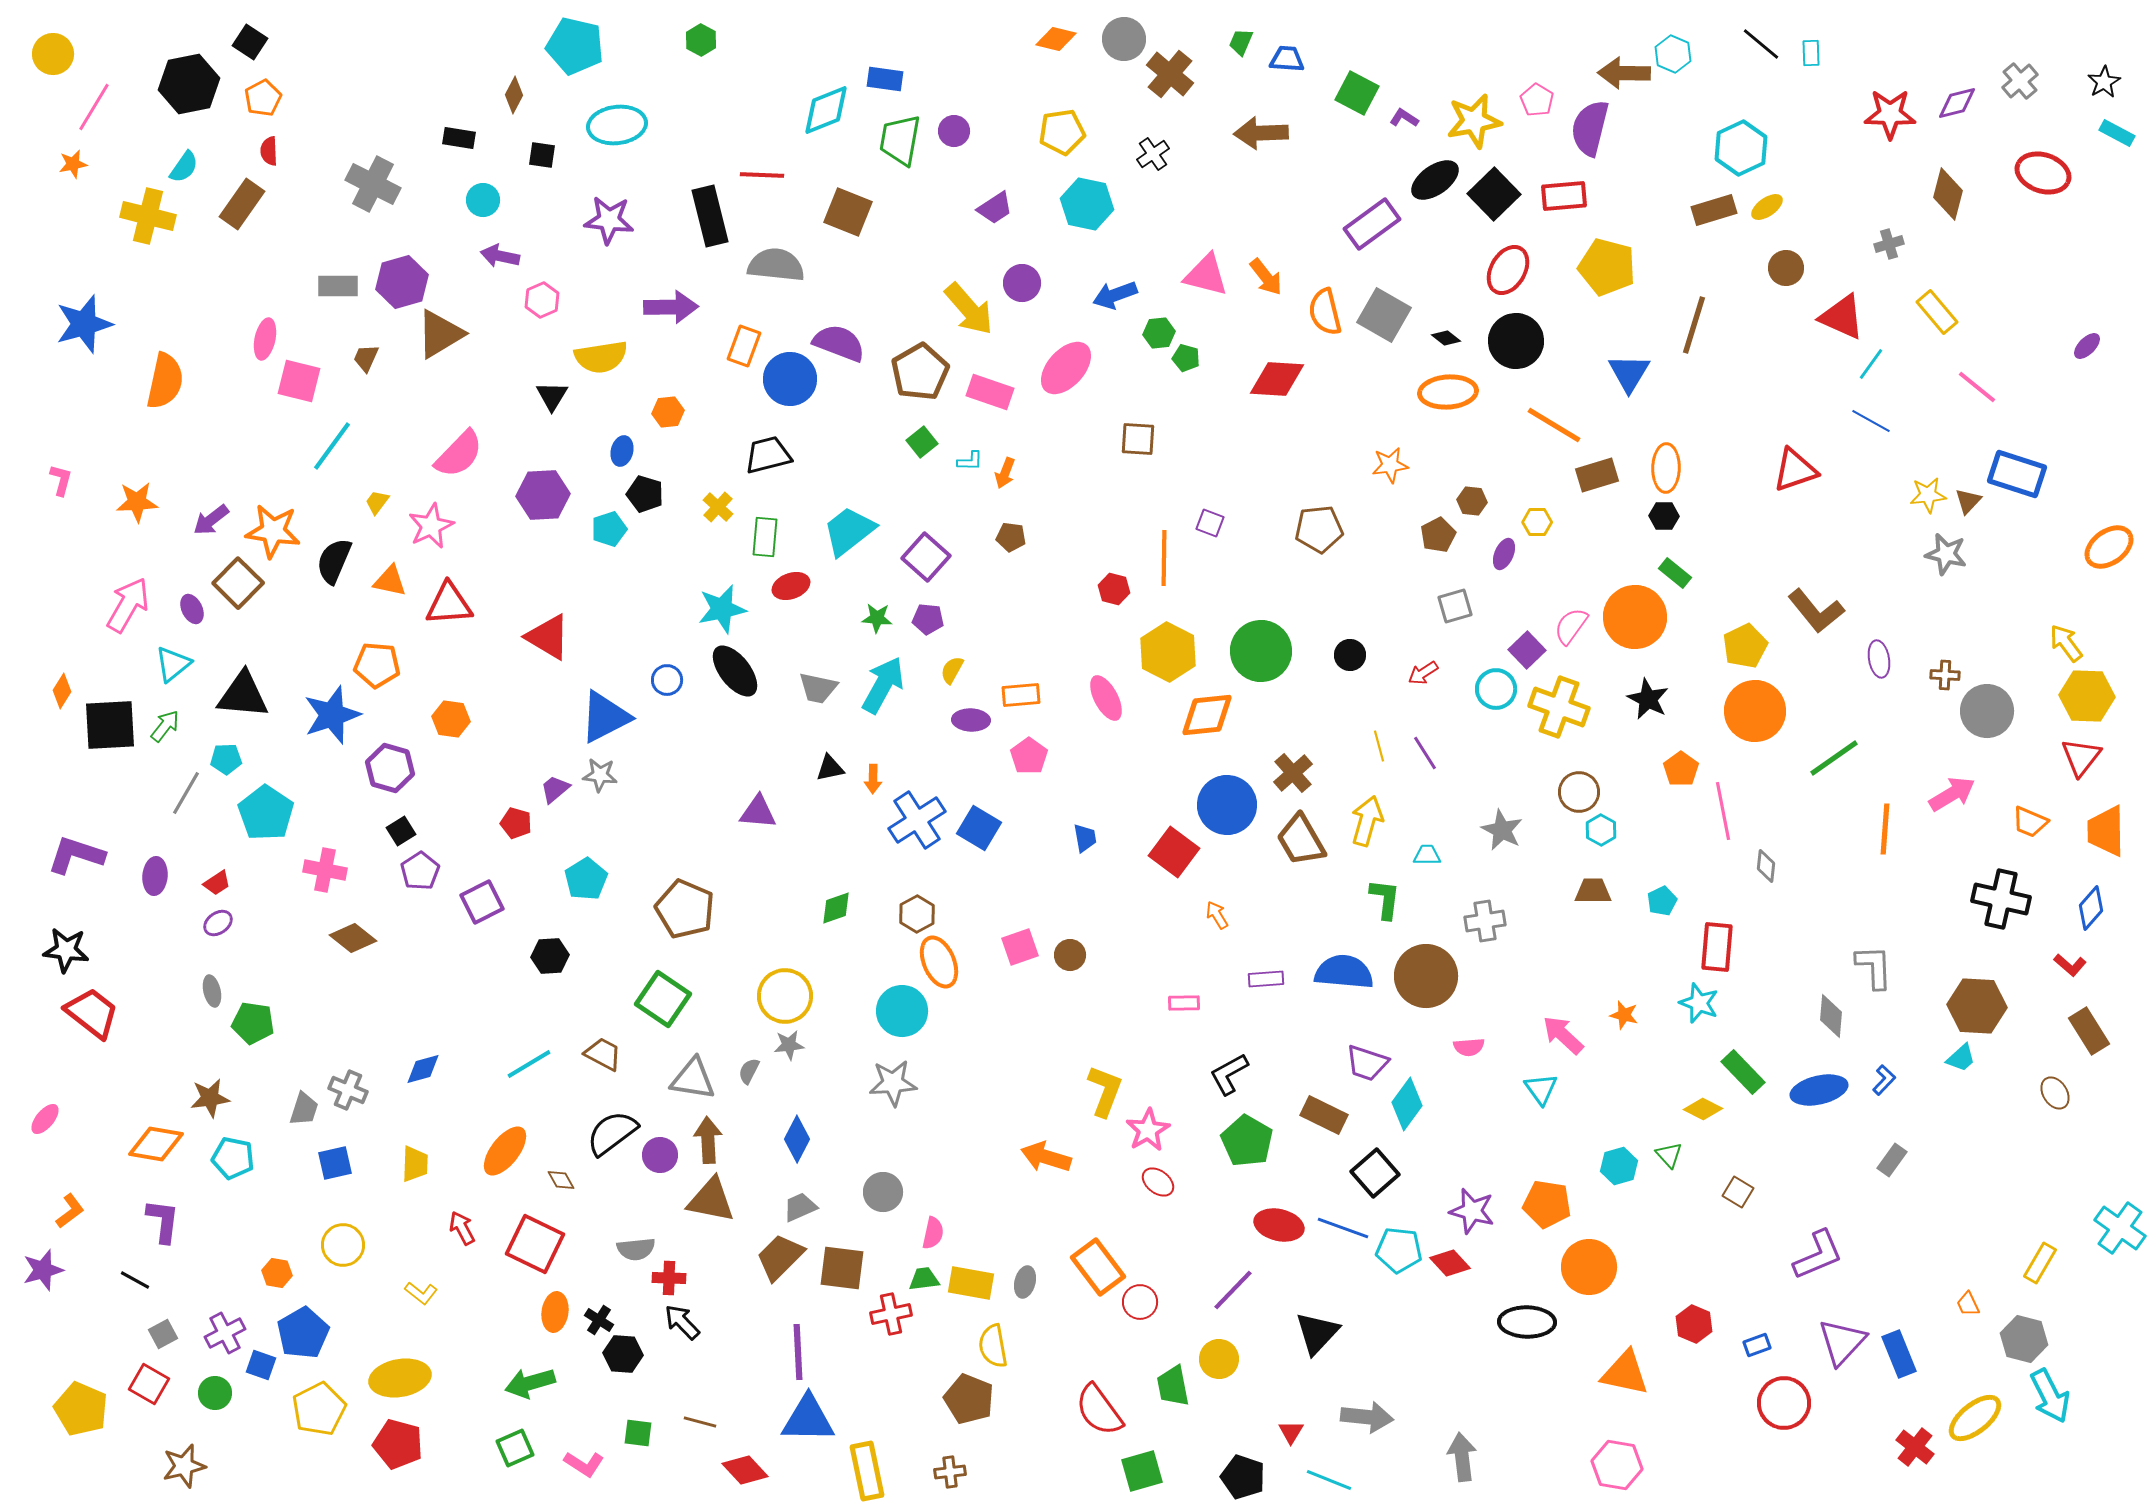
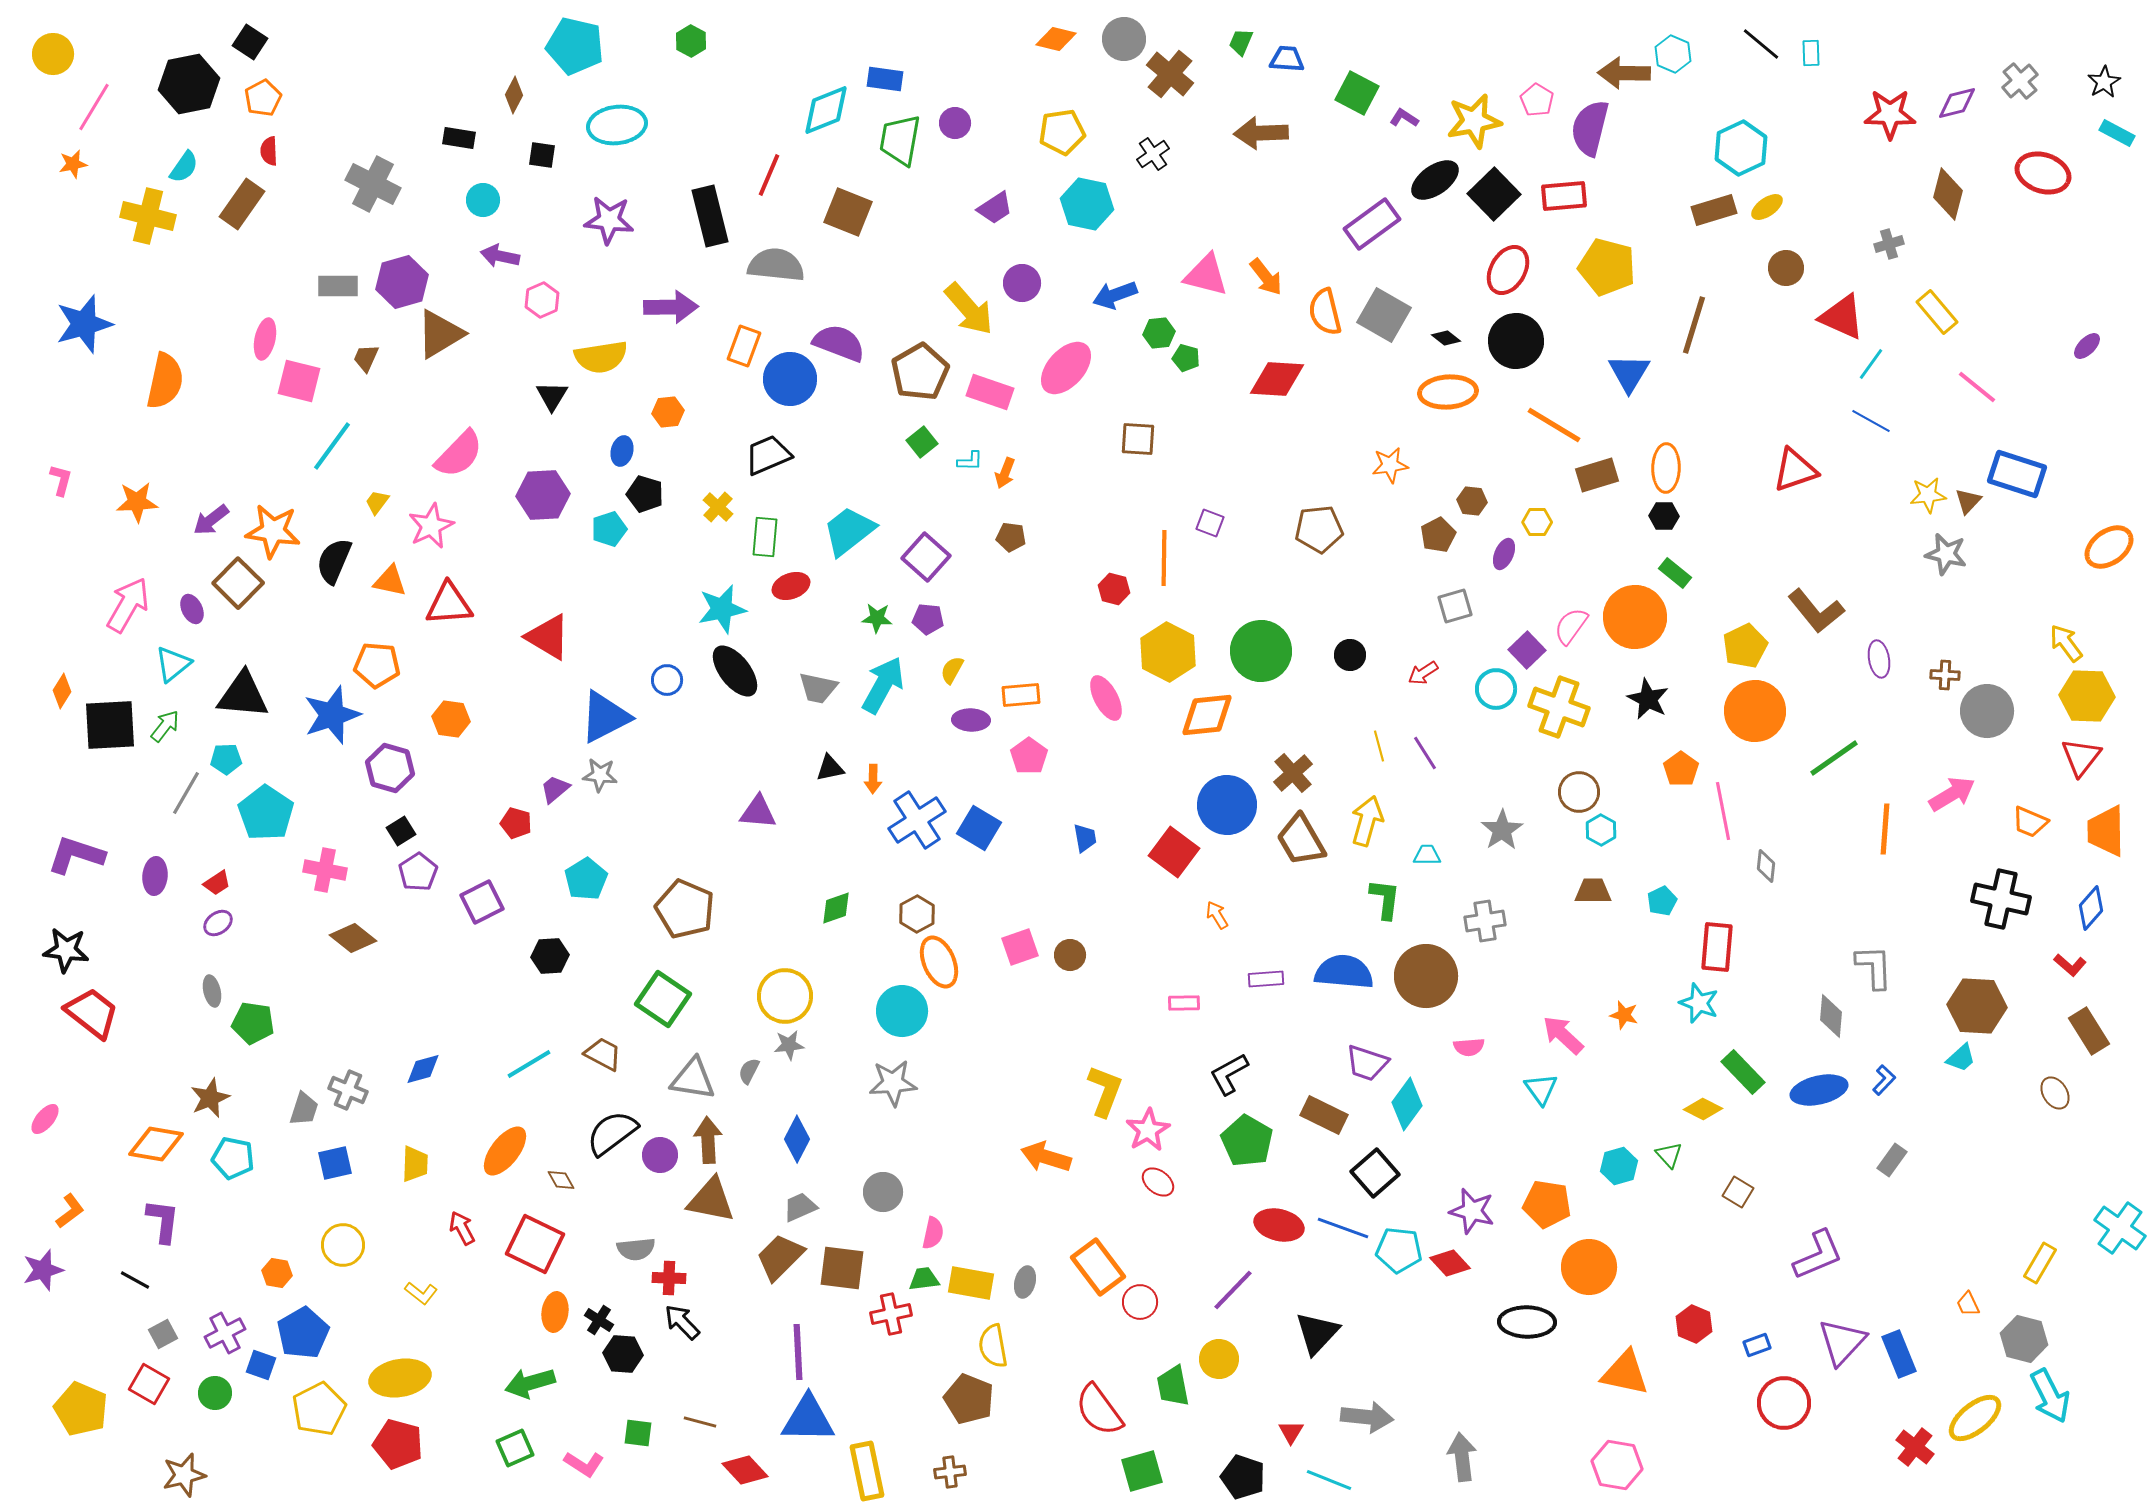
green hexagon at (701, 40): moved 10 px left, 1 px down
purple circle at (954, 131): moved 1 px right, 8 px up
red line at (762, 175): moved 7 px right; rotated 69 degrees counterclockwise
black trapezoid at (768, 455): rotated 9 degrees counterclockwise
gray star at (1502, 830): rotated 12 degrees clockwise
purple pentagon at (420, 871): moved 2 px left, 1 px down
brown star at (210, 1098): rotated 15 degrees counterclockwise
brown star at (184, 1466): moved 9 px down
